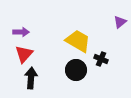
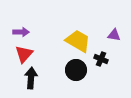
purple triangle: moved 6 px left, 13 px down; rotated 48 degrees clockwise
